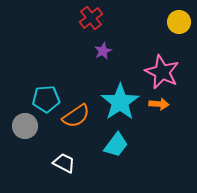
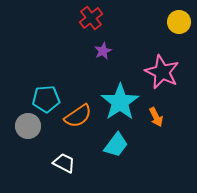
orange arrow: moved 3 px left, 13 px down; rotated 60 degrees clockwise
orange semicircle: moved 2 px right
gray circle: moved 3 px right
